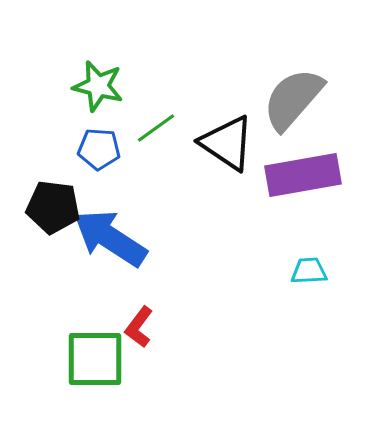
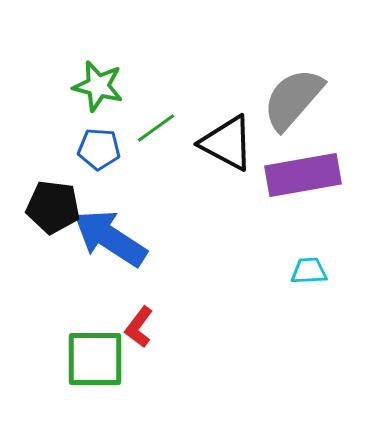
black triangle: rotated 6 degrees counterclockwise
